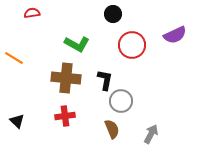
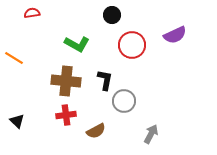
black circle: moved 1 px left, 1 px down
brown cross: moved 3 px down
gray circle: moved 3 px right
red cross: moved 1 px right, 1 px up
brown semicircle: moved 16 px left, 2 px down; rotated 84 degrees clockwise
